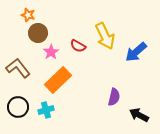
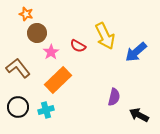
orange star: moved 2 px left, 1 px up
brown circle: moved 1 px left
